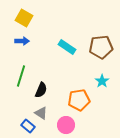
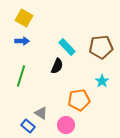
cyan rectangle: rotated 12 degrees clockwise
black semicircle: moved 16 px right, 24 px up
